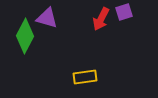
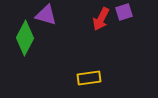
purple triangle: moved 1 px left, 3 px up
green diamond: moved 2 px down
yellow rectangle: moved 4 px right, 1 px down
